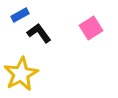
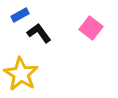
pink square: rotated 20 degrees counterclockwise
yellow star: rotated 12 degrees counterclockwise
